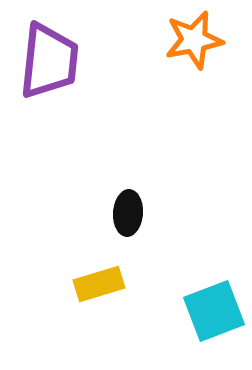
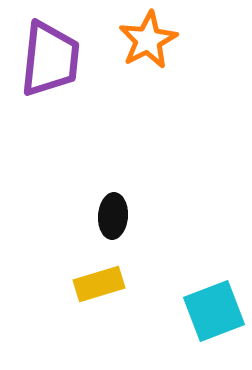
orange star: moved 46 px left; rotated 16 degrees counterclockwise
purple trapezoid: moved 1 px right, 2 px up
black ellipse: moved 15 px left, 3 px down
